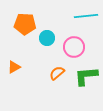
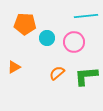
pink circle: moved 5 px up
